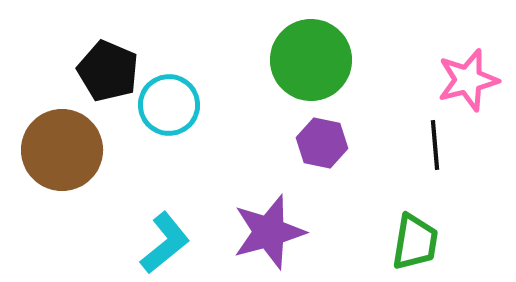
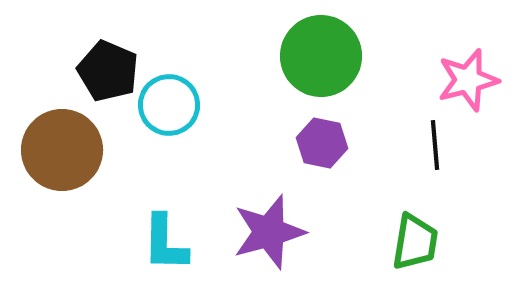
green circle: moved 10 px right, 4 px up
cyan L-shape: rotated 130 degrees clockwise
